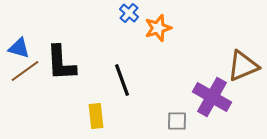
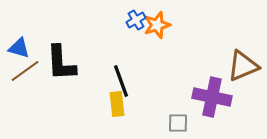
blue cross: moved 7 px right, 7 px down; rotated 18 degrees clockwise
orange star: moved 1 px left, 3 px up
black line: moved 1 px left, 1 px down
purple cross: rotated 18 degrees counterclockwise
yellow rectangle: moved 21 px right, 12 px up
gray square: moved 1 px right, 2 px down
